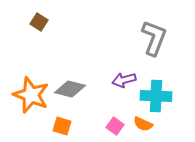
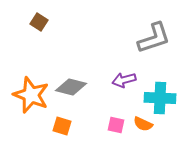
gray L-shape: rotated 51 degrees clockwise
gray diamond: moved 1 px right, 2 px up
cyan cross: moved 4 px right, 2 px down
pink square: moved 1 px right, 1 px up; rotated 24 degrees counterclockwise
